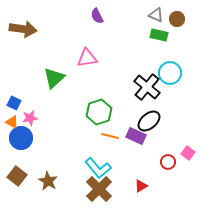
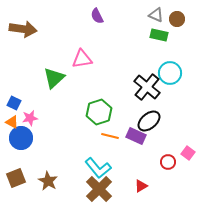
pink triangle: moved 5 px left, 1 px down
brown square: moved 1 px left, 2 px down; rotated 30 degrees clockwise
